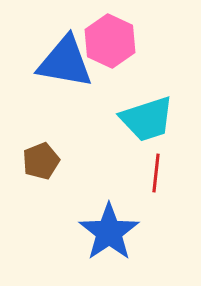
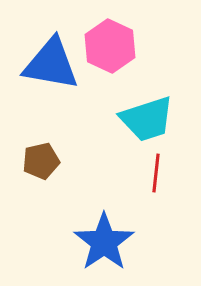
pink hexagon: moved 5 px down
blue triangle: moved 14 px left, 2 px down
brown pentagon: rotated 9 degrees clockwise
blue star: moved 5 px left, 10 px down
